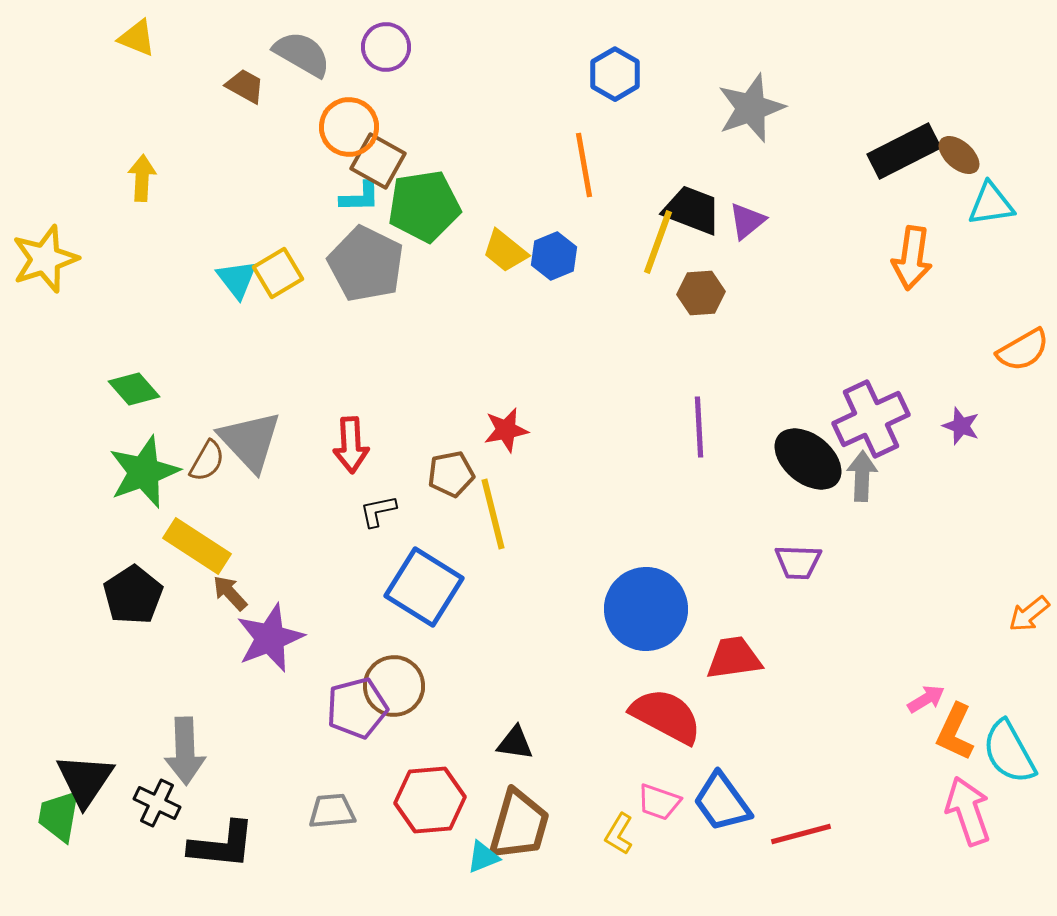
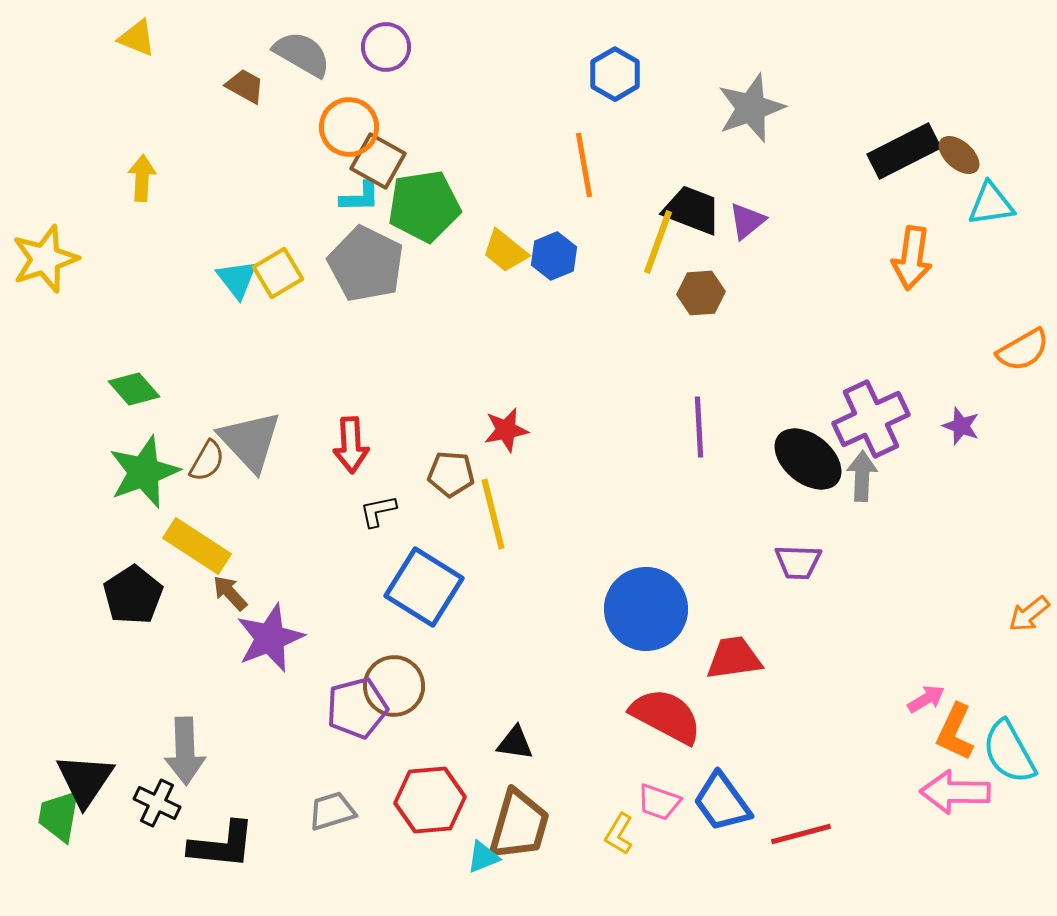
brown pentagon at (451, 474): rotated 15 degrees clockwise
gray trapezoid at (332, 811): rotated 12 degrees counterclockwise
pink arrow at (968, 811): moved 13 px left, 19 px up; rotated 70 degrees counterclockwise
